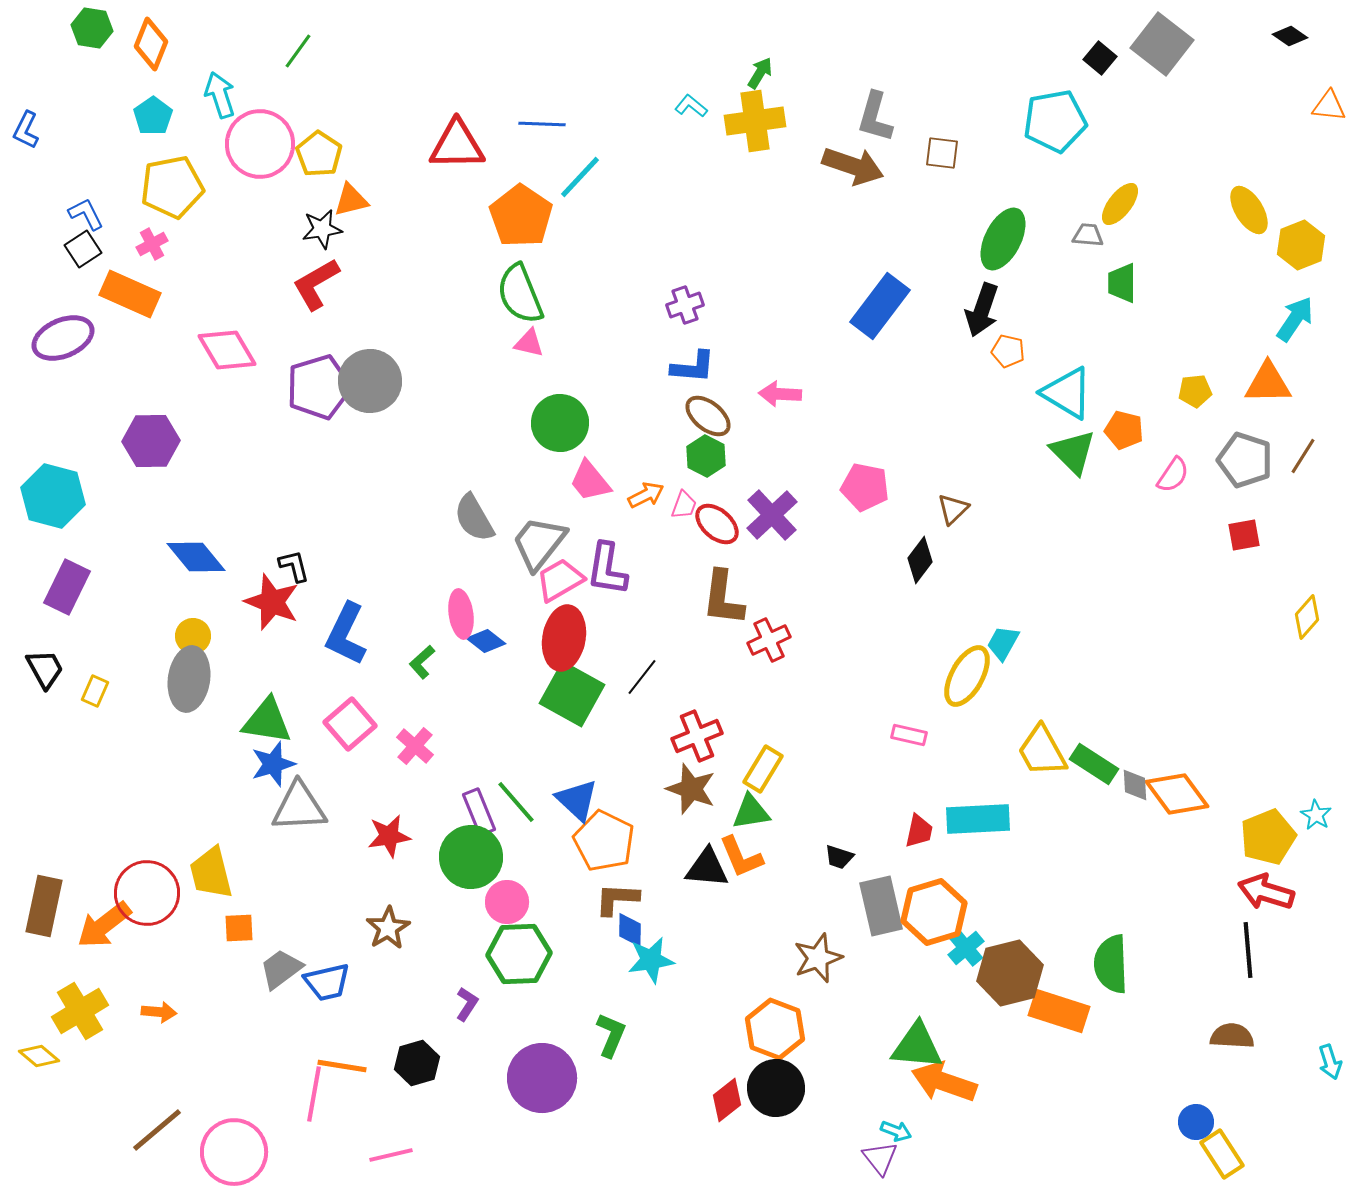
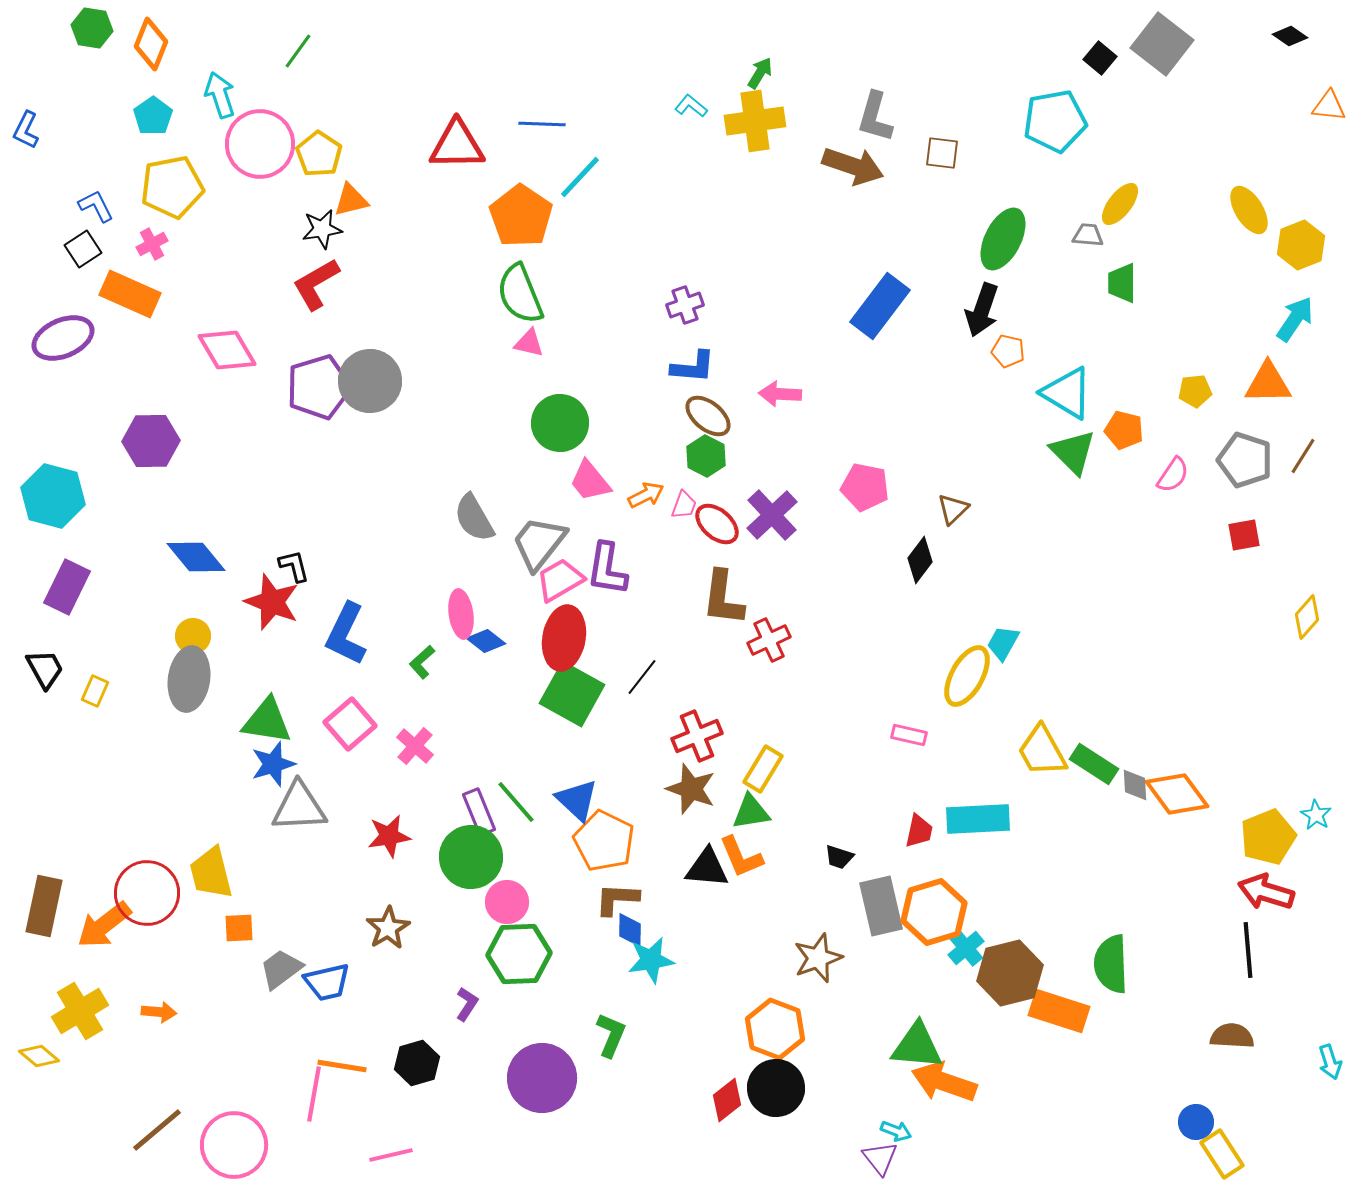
blue L-shape at (86, 214): moved 10 px right, 8 px up
pink circle at (234, 1152): moved 7 px up
